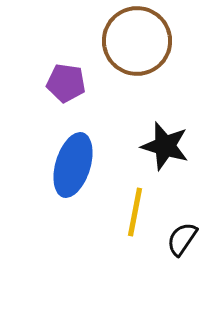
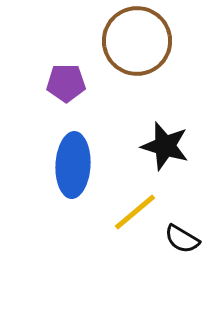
purple pentagon: rotated 9 degrees counterclockwise
blue ellipse: rotated 14 degrees counterclockwise
yellow line: rotated 39 degrees clockwise
black semicircle: rotated 93 degrees counterclockwise
